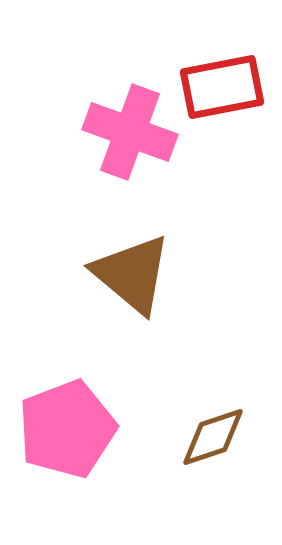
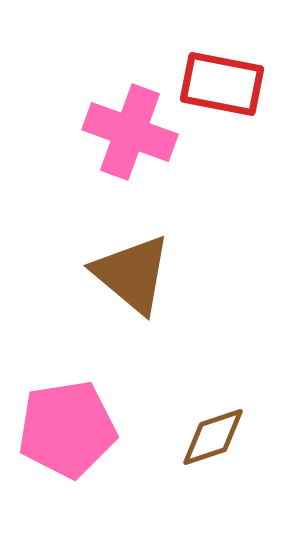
red rectangle: moved 3 px up; rotated 22 degrees clockwise
pink pentagon: rotated 12 degrees clockwise
